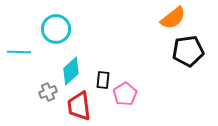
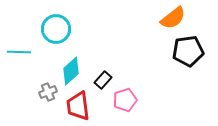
black rectangle: rotated 36 degrees clockwise
pink pentagon: moved 6 px down; rotated 15 degrees clockwise
red trapezoid: moved 1 px left
